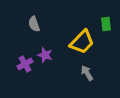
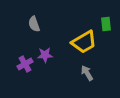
yellow trapezoid: moved 2 px right; rotated 16 degrees clockwise
purple star: rotated 21 degrees counterclockwise
